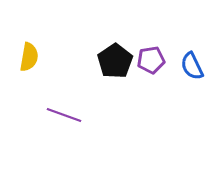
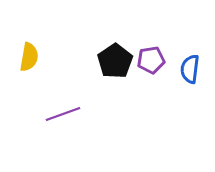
blue semicircle: moved 2 px left, 3 px down; rotated 32 degrees clockwise
purple line: moved 1 px left, 1 px up; rotated 40 degrees counterclockwise
